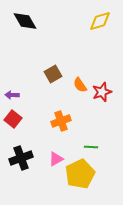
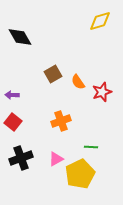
black diamond: moved 5 px left, 16 px down
orange semicircle: moved 2 px left, 3 px up
red square: moved 3 px down
